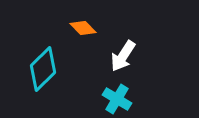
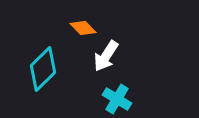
white arrow: moved 17 px left
